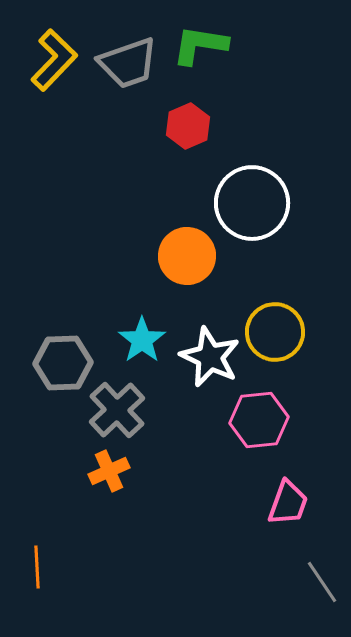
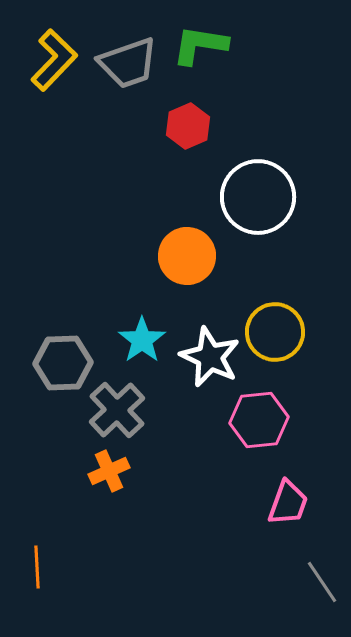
white circle: moved 6 px right, 6 px up
